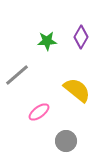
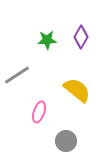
green star: moved 1 px up
gray line: rotated 8 degrees clockwise
pink ellipse: rotated 35 degrees counterclockwise
